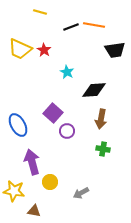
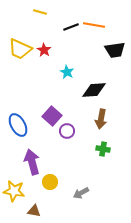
purple square: moved 1 px left, 3 px down
